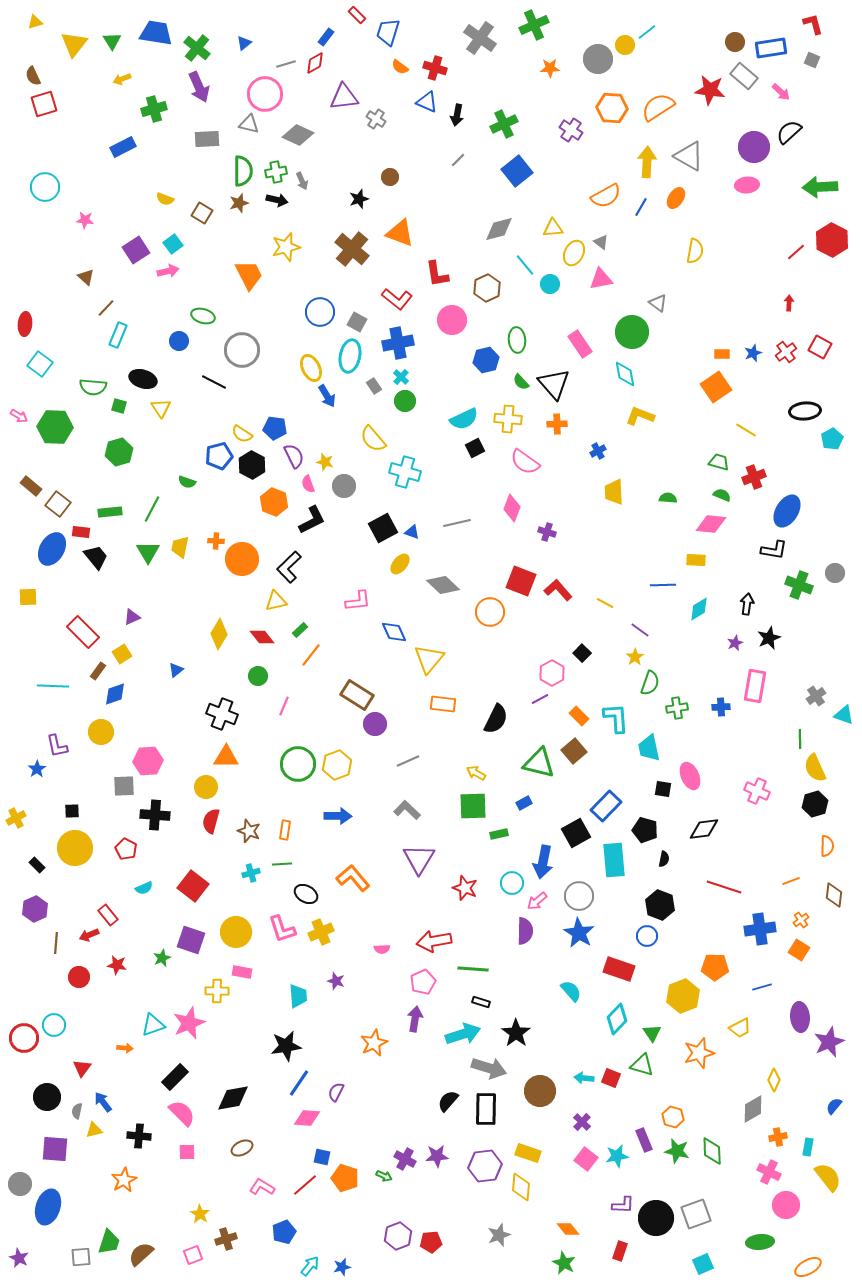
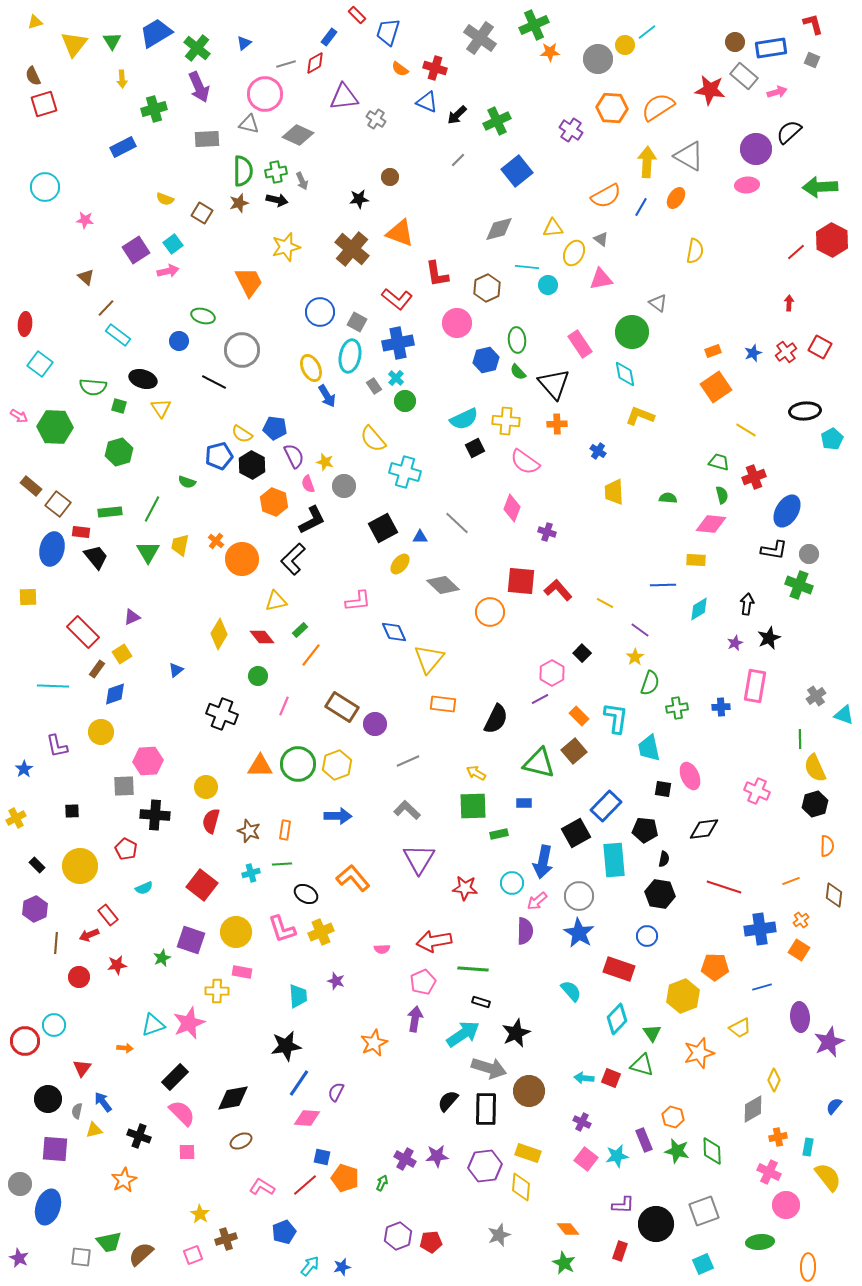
blue trapezoid at (156, 33): rotated 40 degrees counterclockwise
blue rectangle at (326, 37): moved 3 px right
orange semicircle at (400, 67): moved 2 px down
orange star at (550, 68): moved 16 px up
yellow arrow at (122, 79): rotated 72 degrees counterclockwise
pink arrow at (781, 92): moved 4 px left; rotated 60 degrees counterclockwise
black arrow at (457, 115): rotated 35 degrees clockwise
green cross at (504, 124): moved 7 px left, 3 px up
purple circle at (754, 147): moved 2 px right, 2 px down
black star at (359, 199): rotated 12 degrees clockwise
gray triangle at (601, 242): moved 3 px up
cyan line at (525, 265): moved 2 px right, 2 px down; rotated 45 degrees counterclockwise
orange trapezoid at (249, 275): moved 7 px down
cyan circle at (550, 284): moved 2 px left, 1 px down
pink circle at (452, 320): moved 5 px right, 3 px down
cyan rectangle at (118, 335): rotated 75 degrees counterclockwise
orange rectangle at (722, 354): moved 9 px left, 3 px up; rotated 21 degrees counterclockwise
cyan cross at (401, 377): moved 5 px left, 1 px down
green semicircle at (521, 382): moved 3 px left, 10 px up
yellow cross at (508, 419): moved 2 px left, 2 px down
blue cross at (598, 451): rotated 28 degrees counterclockwise
green semicircle at (722, 495): rotated 54 degrees clockwise
gray line at (457, 523): rotated 56 degrees clockwise
blue triangle at (412, 532): moved 8 px right, 5 px down; rotated 21 degrees counterclockwise
orange cross at (216, 541): rotated 35 degrees clockwise
yellow trapezoid at (180, 547): moved 2 px up
blue ellipse at (52, 549): rotated 16 degrees counterclockwise
black L-shape at (289, 567): moved 4 px right, 8 px up
gray circle at (835, 573): moved 26 px left, 19 px up
red square at (521, 581): rotated 16 degrees counterclockwise
brown rectangle at (98, 671): moved 1 px left, 2 px up
brown rectangle at (357, 695): moved 15 px left, 12 px down
cyan L-shape at (616, 718): rotated 12 degrees clockwise
orange triangle at (226, 757): moved 34 px right, 9 px down
blue star at (37, 769): moved 13 px left
blue rectangle at (524, 803): rotated 28 degrees clockwise
black pentagon at (645, 830): rotated 10 degrees counterclockwise
yellow circle at (75, 848): moved 5 px right, 18 px down
red square at (193, 886): moved 9 px right, 1 px up
red star at (465, 888): rotated 15 degrees counterclockwise
black hexagon at (660, 905): moved 11 px up; rotated 12 degrees counterclockwise
red star at (117, 965): rotated 18 degrees counterclockwise
black star at (516, 1033): rotated 12 degrees clockwise
cyan arrow at (463, 1034): rotated 16 degrees counterclockwise
red circle at (24, 1038): moved 1 px right, 3 px down
brown circle at (540, 1091): moved 11 px left
black circle at (47, 1097): moved 1 px right, 2 px down
purple cross at (582, 1122): rotated 18 degrees counterclockwise
black cross at (139, 1136): rotated 15 degrees clockwise
brown ellipse at (242, 1148): moved 1 px left, 7 px up
green arrow at (384, 1176): moved 2 px left, 7 px down; rotated 91 degrees counterclockwise
gray square at (696, 1214): moved 8 px right, 3 px up
black circle at (656, 1218): moved 6 px down
green trapezoid at (109, 1242): rotated 60 degrees clockwise
gray square at (81, 1257): rotated 10 degrees clockwise
orange ellipse at (808, 1267): rotated 60 degrees counterclockwise
